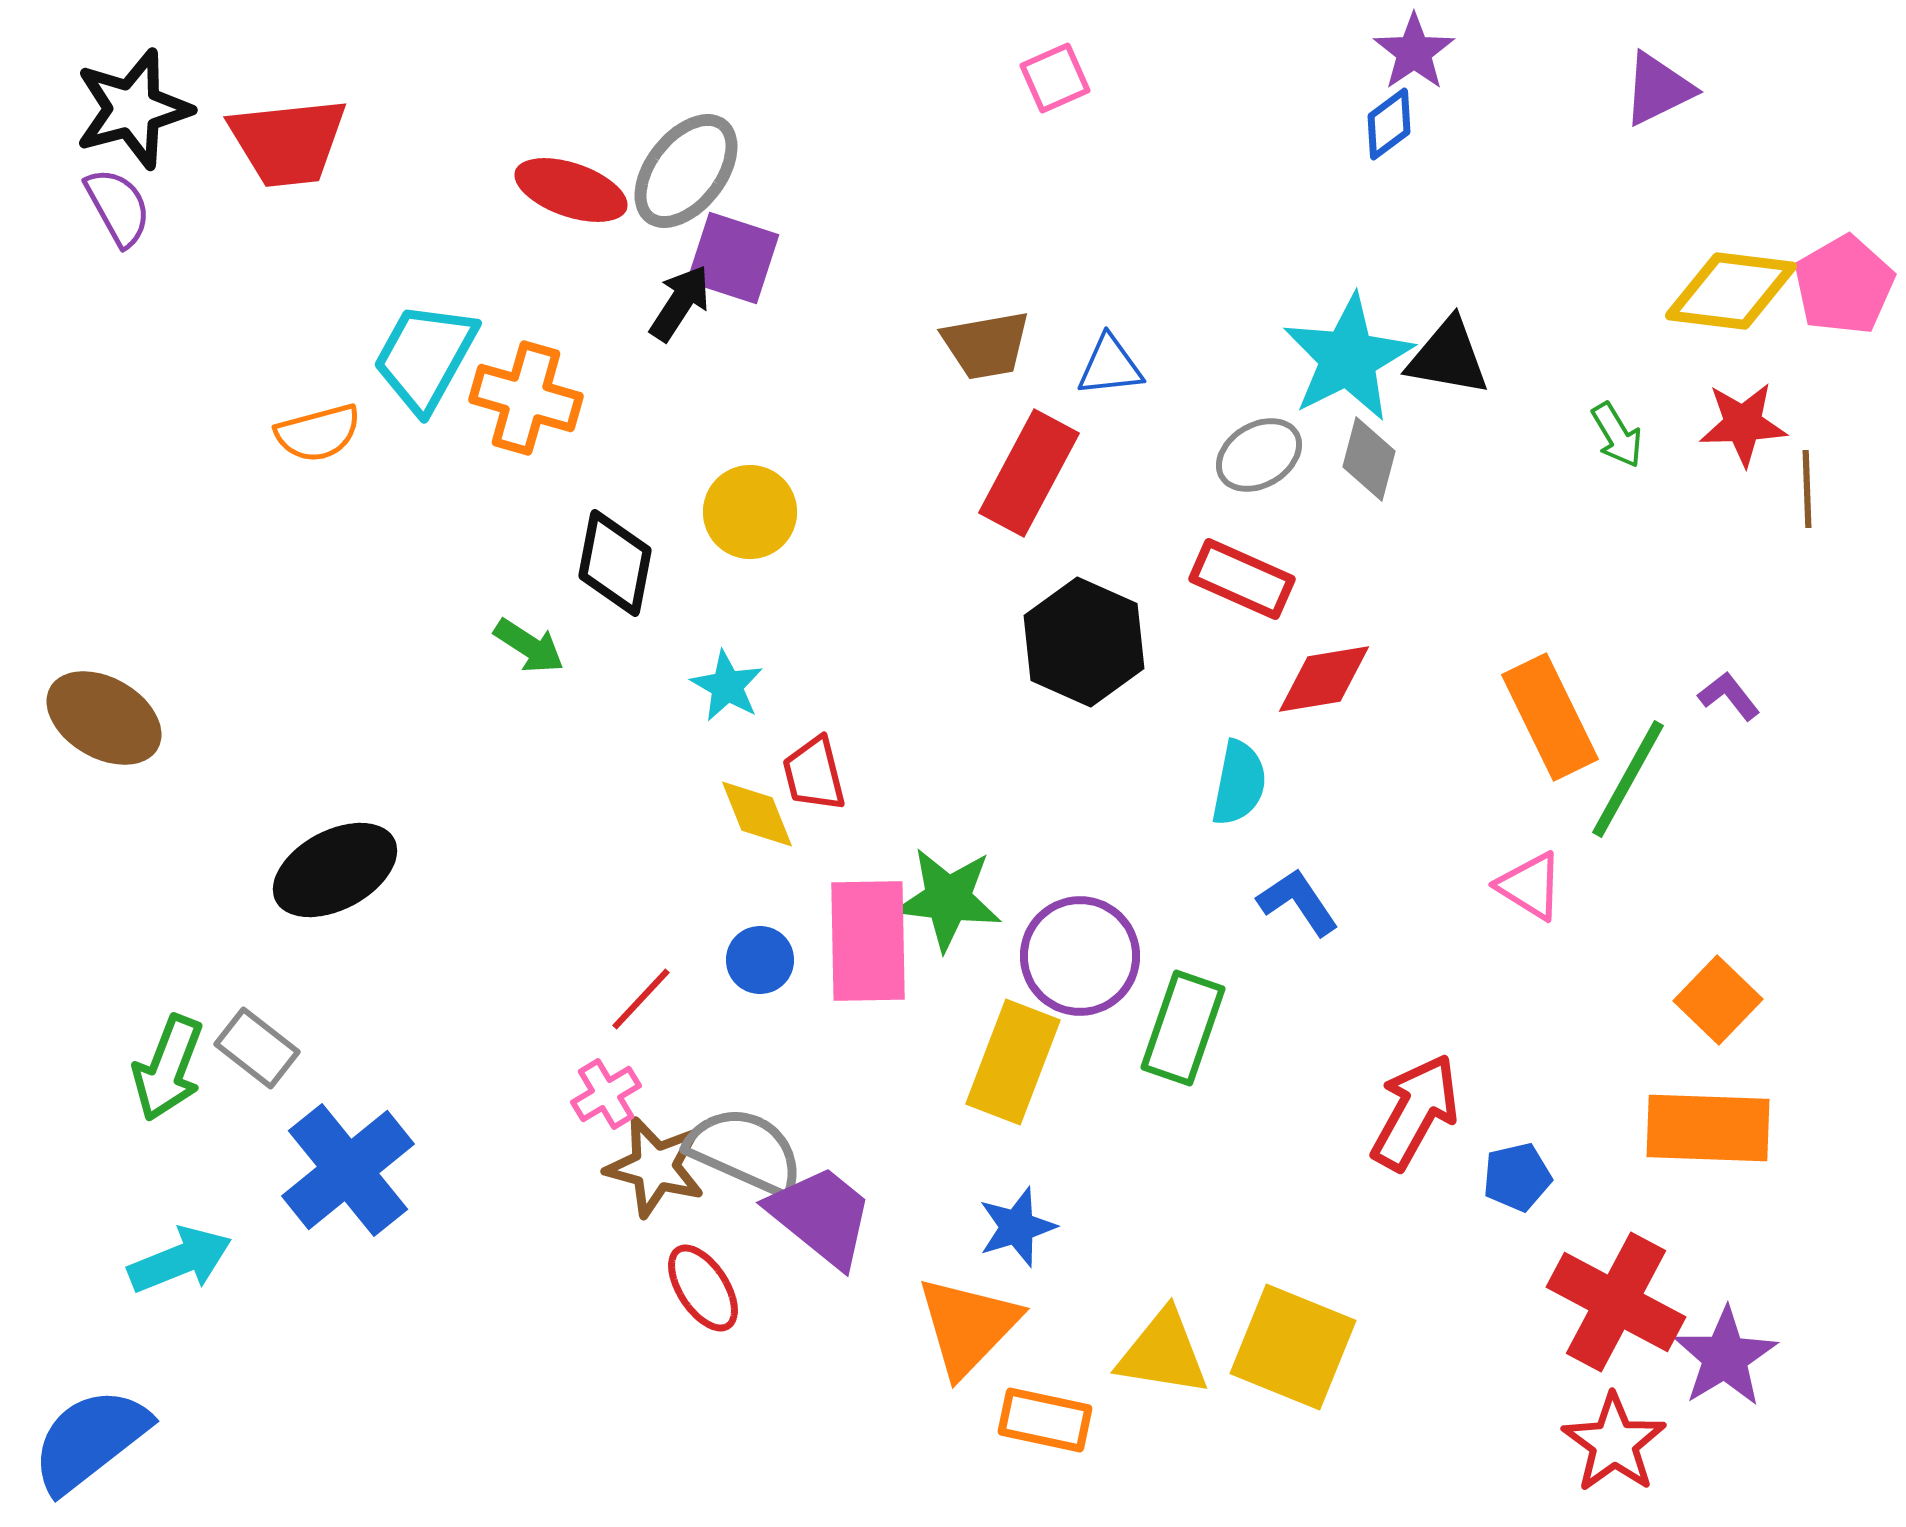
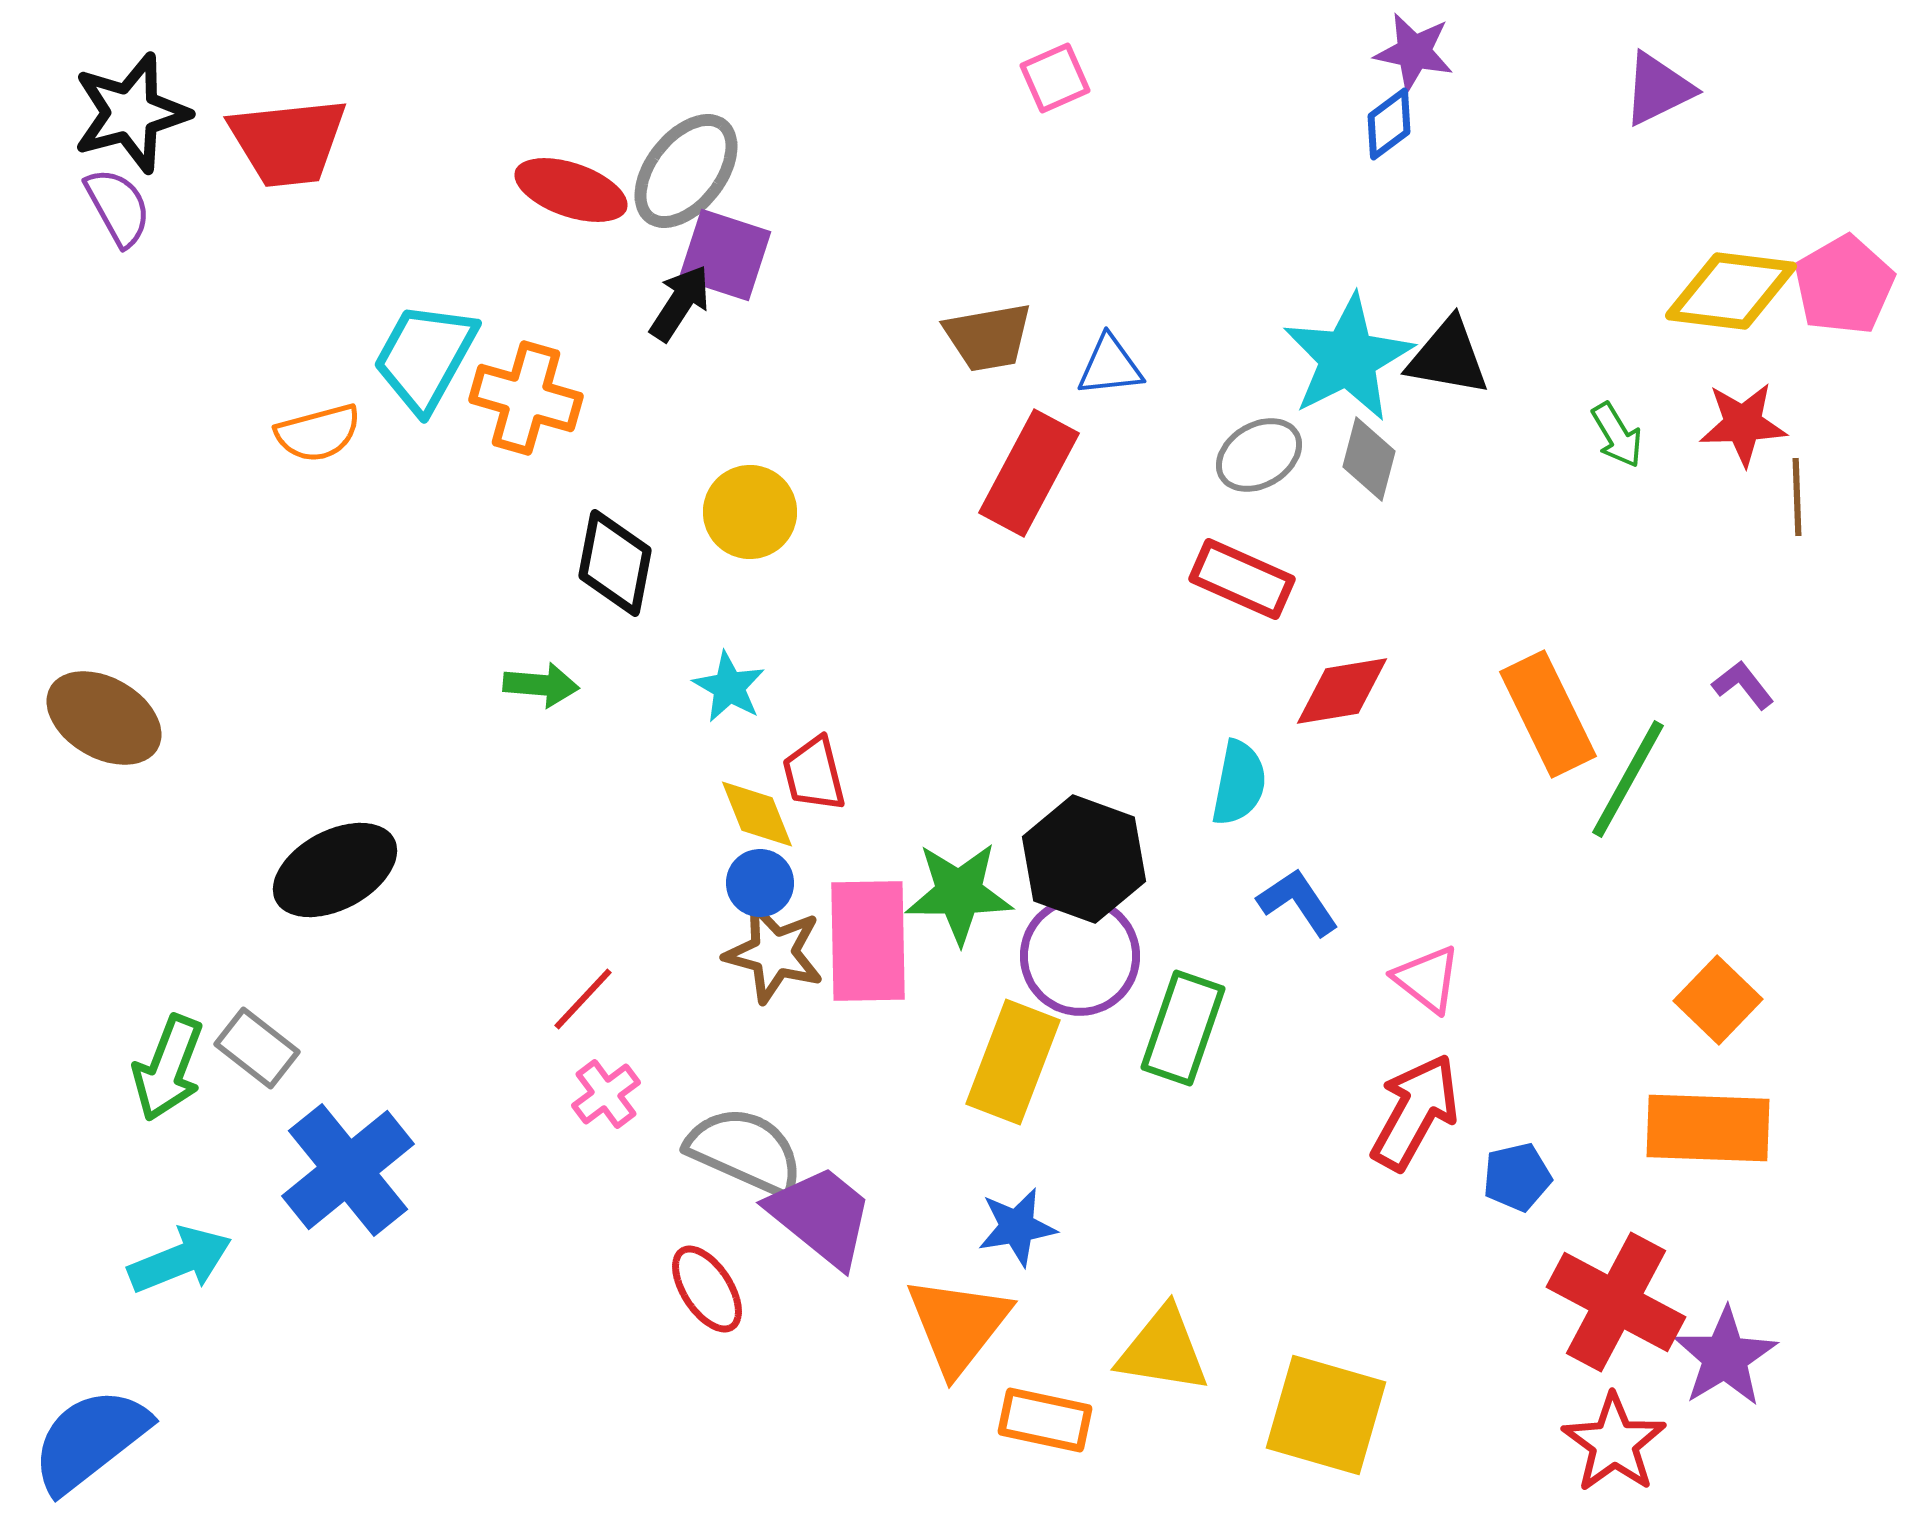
purple star at (1414, 52): rotated 26 degrees counterclockwise
black star at (133, 109): moved 2 px left, 4 px down
purple square at (733, 258): moved 8 px left, 3 px up
brown trapezoid at (986, 345): moved 2 px right, 8 px up
brown line at (1807, 489): moved 10 px left, 8 px down
black hexagon at (1084, 642): moved 217 px down; rotated 4 degrees counterclockwise
green arrow at (529, 646): moved 12 px right, 39 px down; rotated 28 degrees counterclockwise
red diamond at (1324, 679): moved 18 px right, 12 px down
cyan star at (727, 686): moved 2 px right, 1 px down
purple L-shape at (1729, 696): moved 14 px right, 11 px up
orange rectangle at (1550, 717): moved 2 px left, 3 px up
pink triangle at (1530, 886): moved 103 px left, 93 px down; rotated 6 degrees clockwise
green star at (948, 899): moved 11 px right, 6 px up; rotated 7 degrees counterclockwise
blue circle at (760, 960): moved 77 px up
red line at (641, 999): moved 58 px left
pink cross at (606, 1094): rotated 6 degrees counterclockwise
brown star at (655, 1167): moved 119 px right, 214 px up
blue star at (1017, 1227): rotated 8 degrees clockwise
red ellipse at (703, 1288): moved 4 px right, 1 px down
orange triangle at (968, 1326): moved 10 px left, 1 px up; rotated 6 degrees counterclockwise
yellow square at (1293, 1347): moved 33 px right, 68 px down; rotated 6 degrees counterclockwise
yellow triangle at (1163, 1353): moved 3 px up
